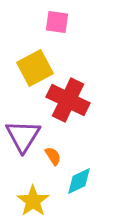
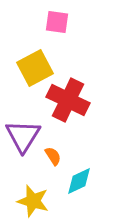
yellow star: rotated 20 degrees counterclockwise
